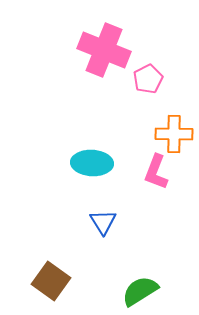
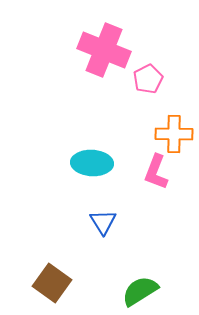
brown square: moved 1 px right, 2 px down
